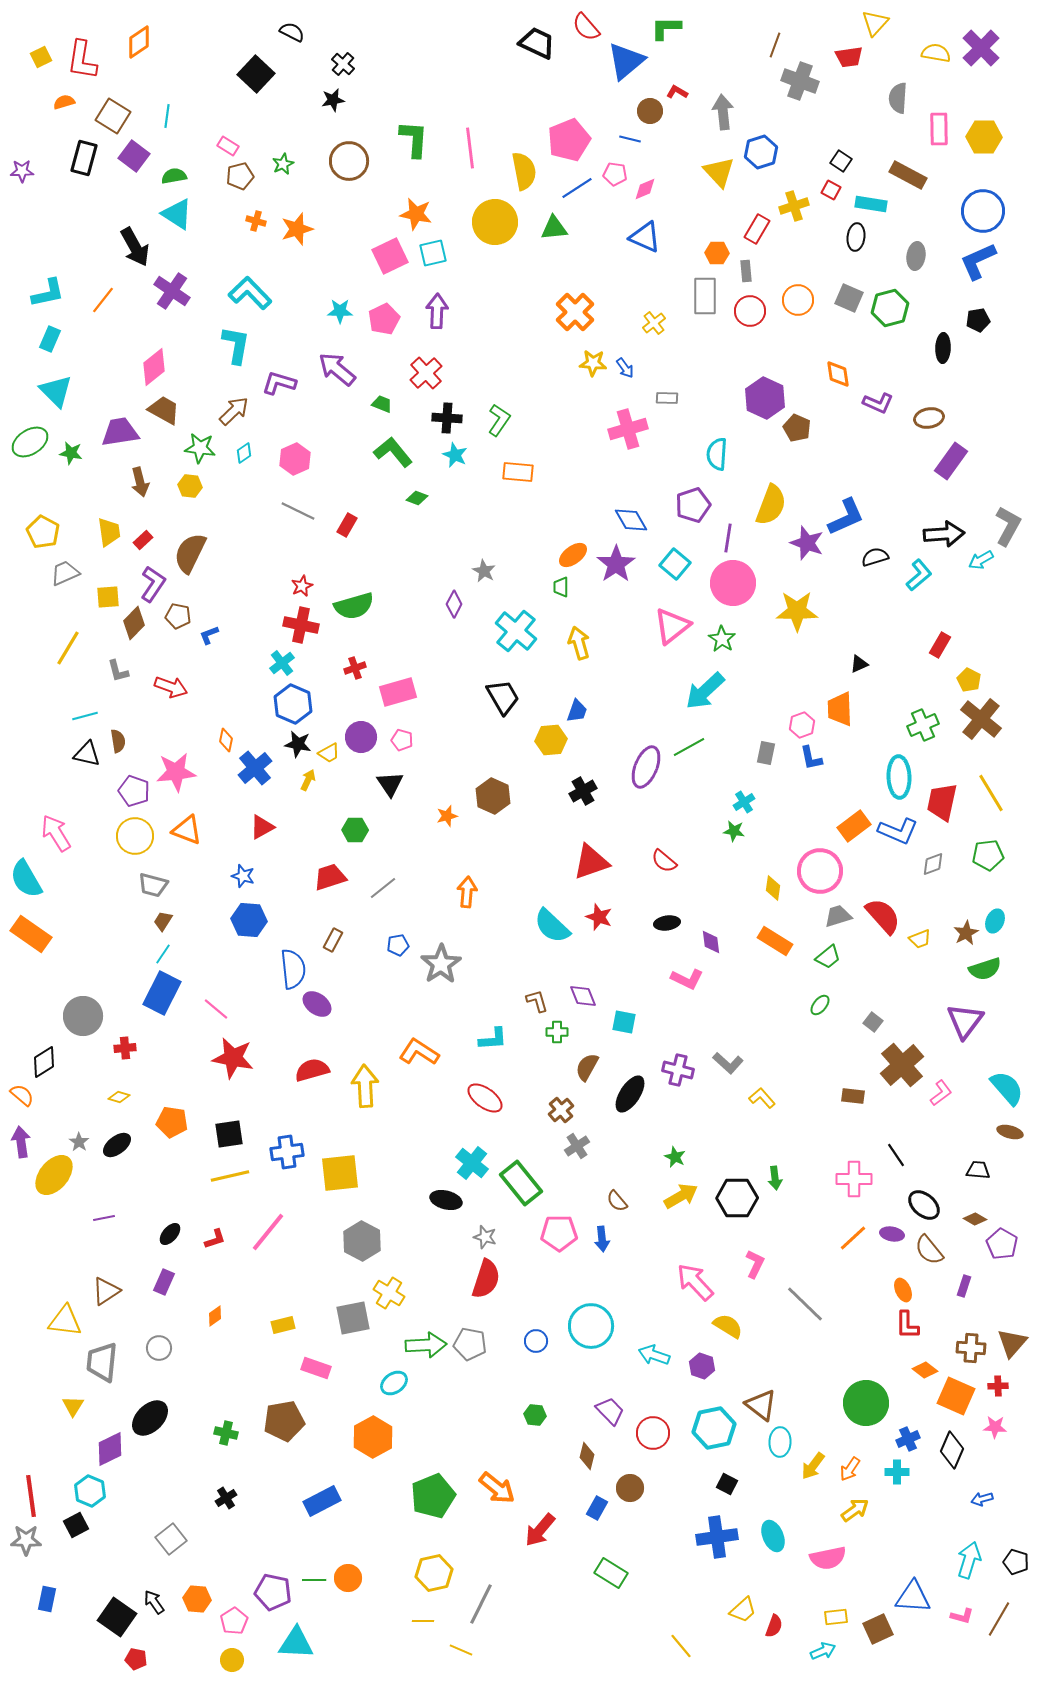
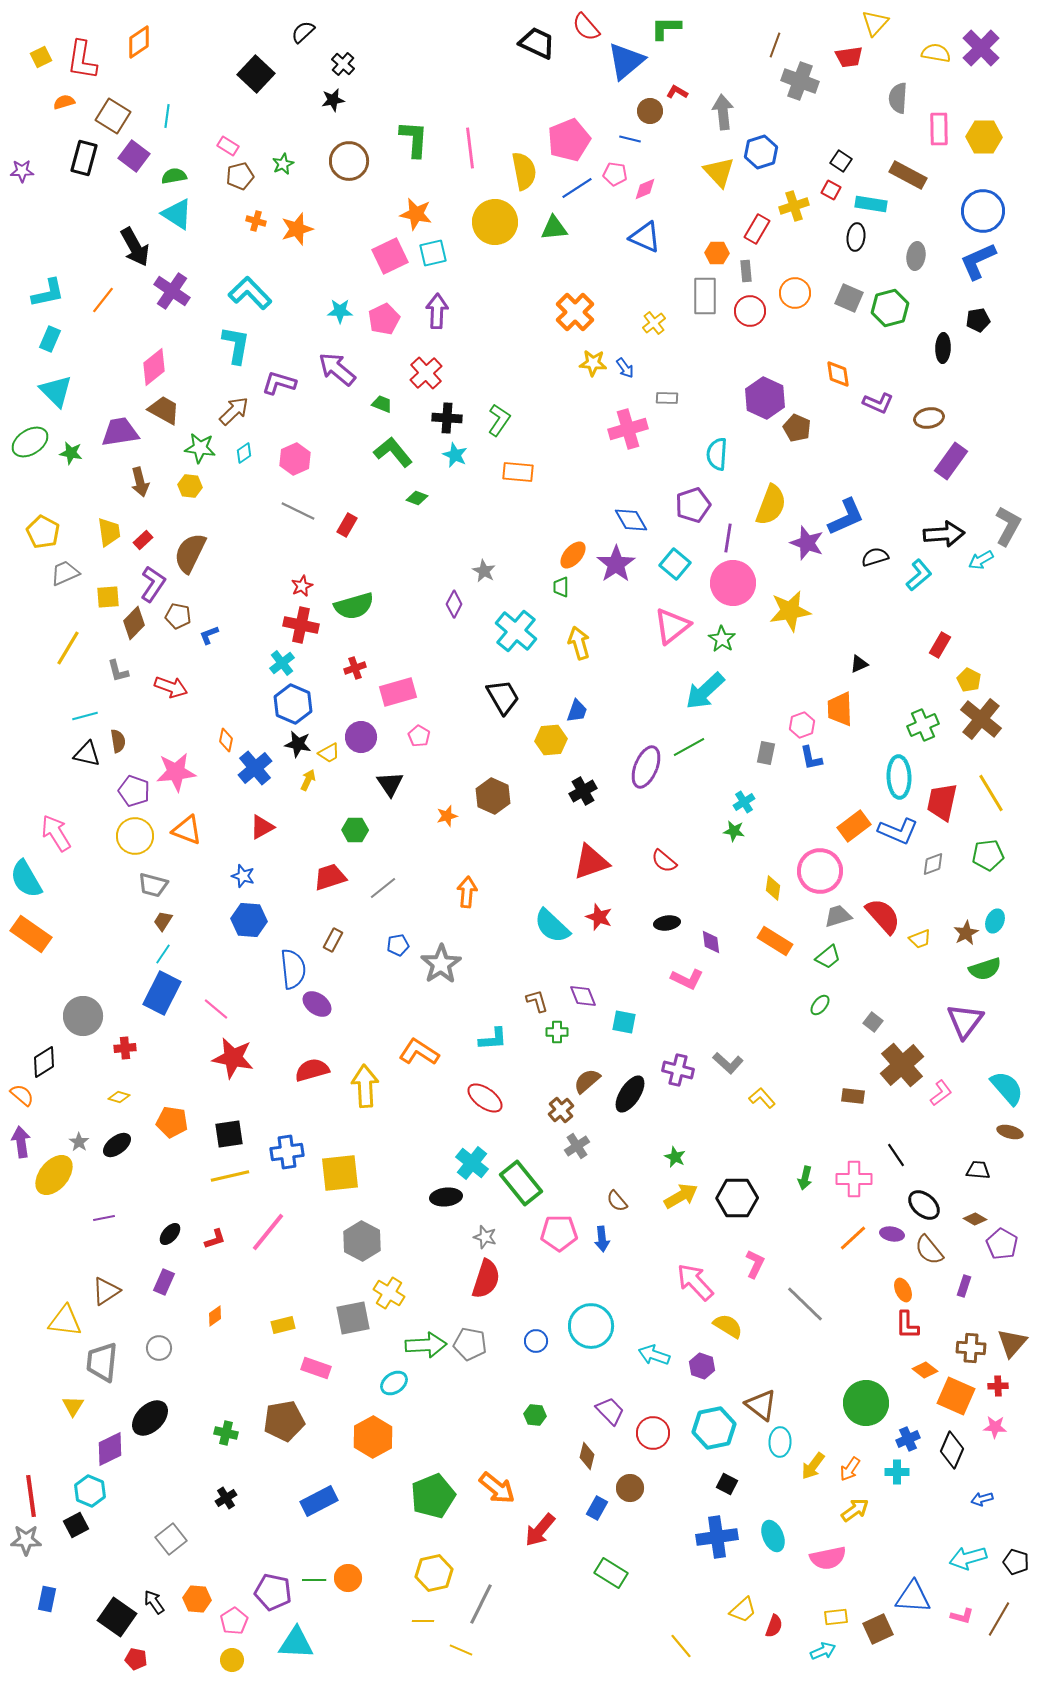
black semicircle at (292, 32): moved 11 px right; rotated 70 degrees counterclockwise
orange circle at (798, 300): moved 3 px left, 7 px up
orange ellipse at (573, 555): rotated 12 degrees counterclockwise
yellow star at (797, 611): moved 7 px left; rotated 9 degrees counterclockwise
pink pentagon at (402, 740): moved 17 px right, 4 px up; rotated 15 degrees clockwise
brown semicircle at (587, 1067): moved 14 px down; rotated 20 degrees clockwise
green arrow at (775, 1178): moved 30 px right; rotated 20 degrees clockwise
black ellipse at (446, 1200): moved 3 px up; rotated 20 degrees counterclockwise
blue rectangle at (322, 1501): moved 3 px left
cyan arrow at (969, 1560): moved 1 px left, 2 px up; rotated 123 degrees counterclockwise
